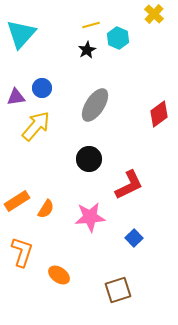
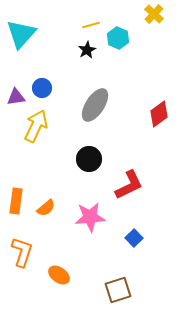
yellow arrow: rotated 16 degrees counterclockwise
orange rectangle: moved 1 px left; rotated 50 degrees counterclockwise
orange semicircle: moved 1 px up; rotated 18 degrees clockwise
